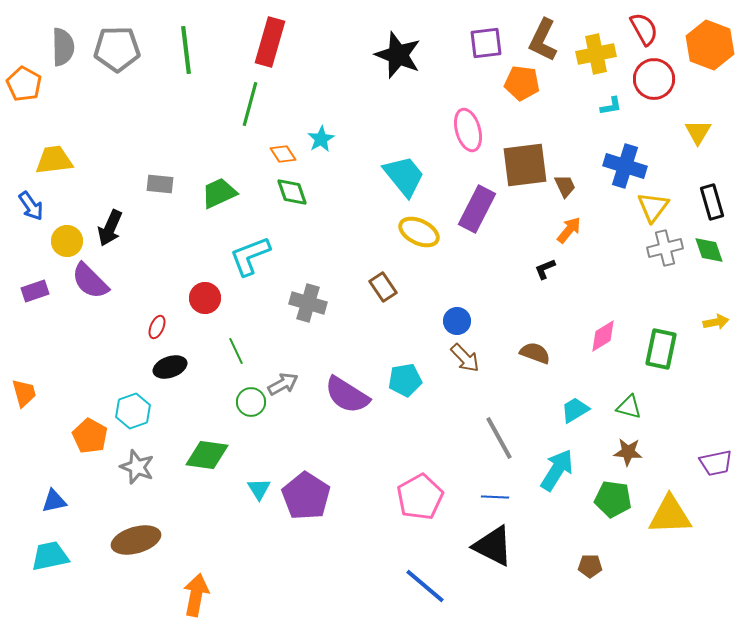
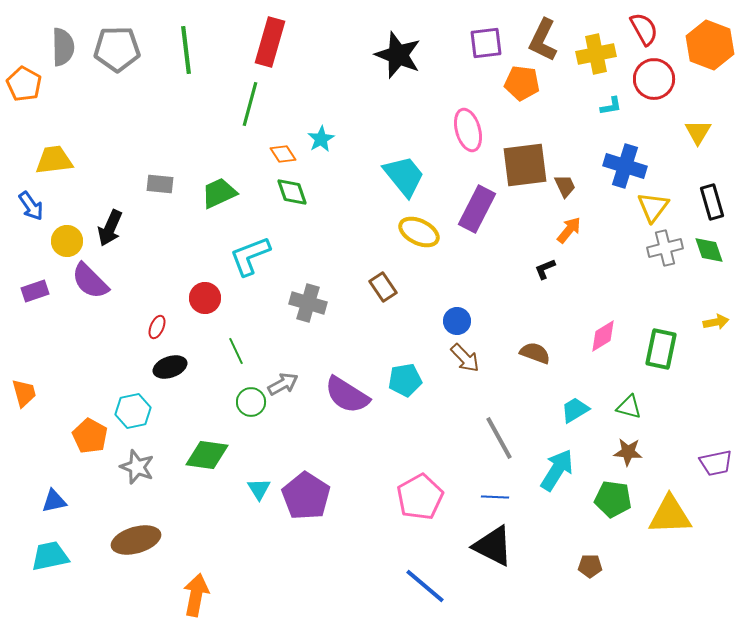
cyan hexagon at (133, 411): rotated 8 degrees clockwise
